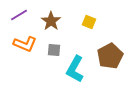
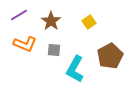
yellow square: rotated 32 degrees clockwise
